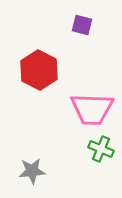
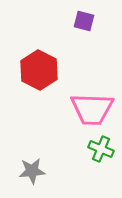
purple square: moved 2 px right, 4 px up
